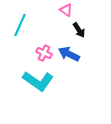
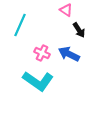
pink cross: moved 2 px left
